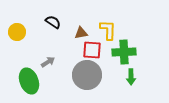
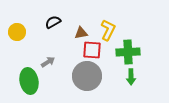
black semicircle: rotated 63 degrees counterclockwise
yellow L-shape: rotated 25 degrees clockwise
green cross: moved 4 px right
gray circle: moved 1 px down
green ellipse: rotated 10 degrees clockwise
